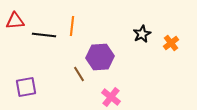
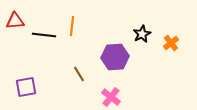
purple hexagon: moved 15 px right
